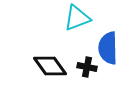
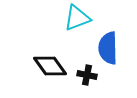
black cross: moved 8 px down
